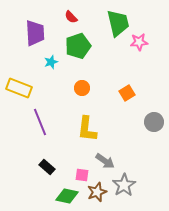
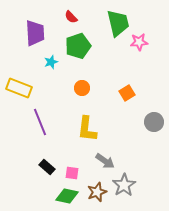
pink square: moved 10 px left, 2 px up
